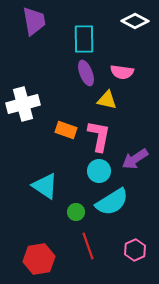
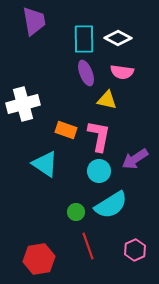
white diamond: moved 17 px left, 17 px down
cyan triangle: moved 22 px up
cyan semicircle: moved 1 px left, 3 px down
